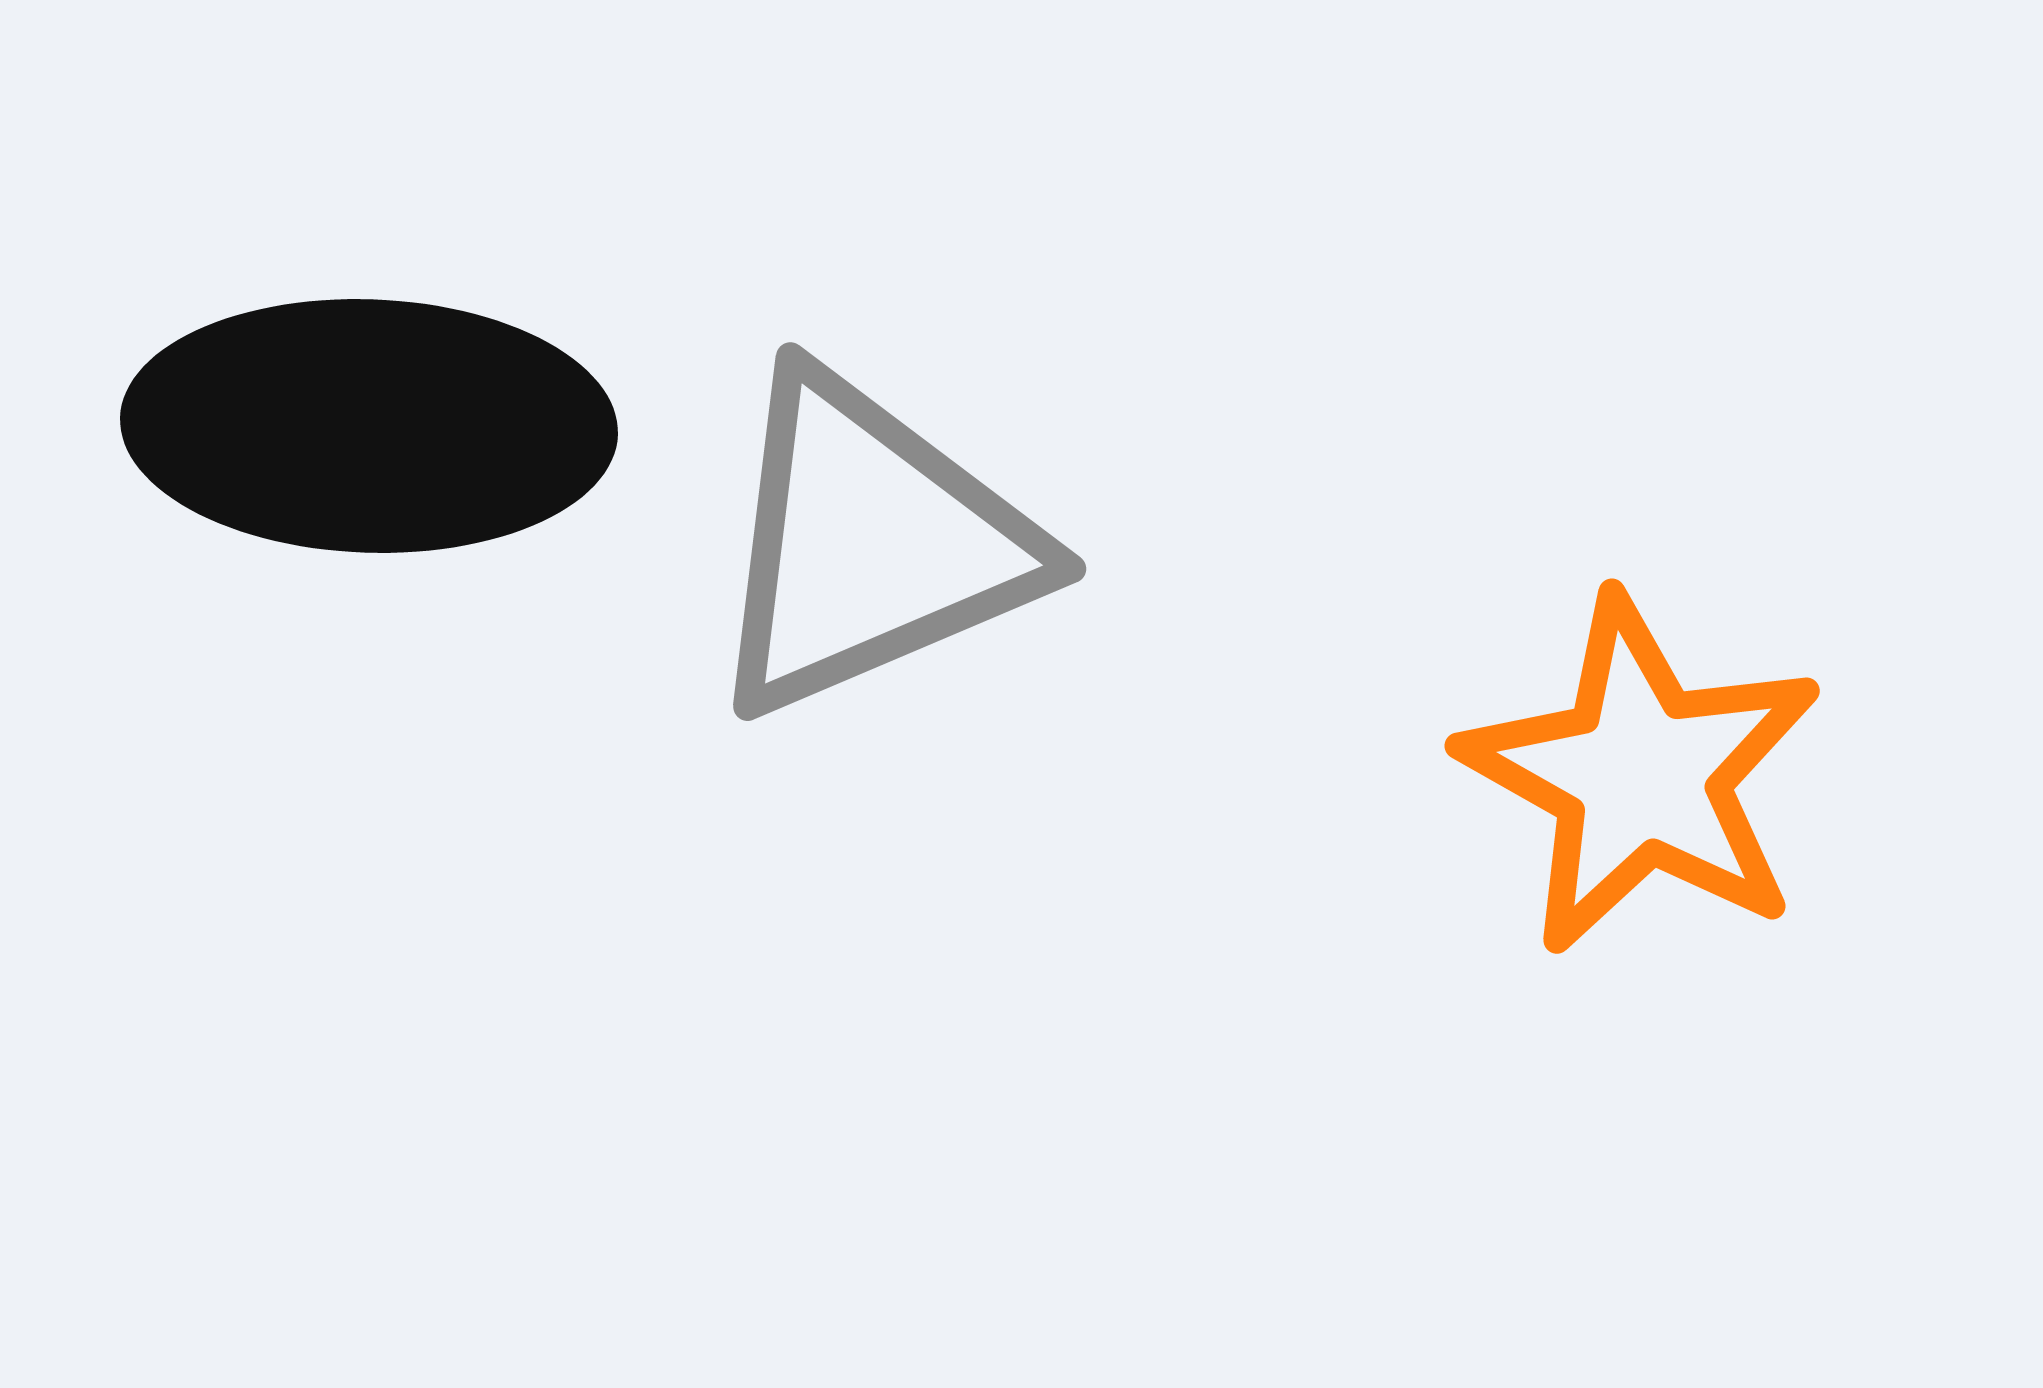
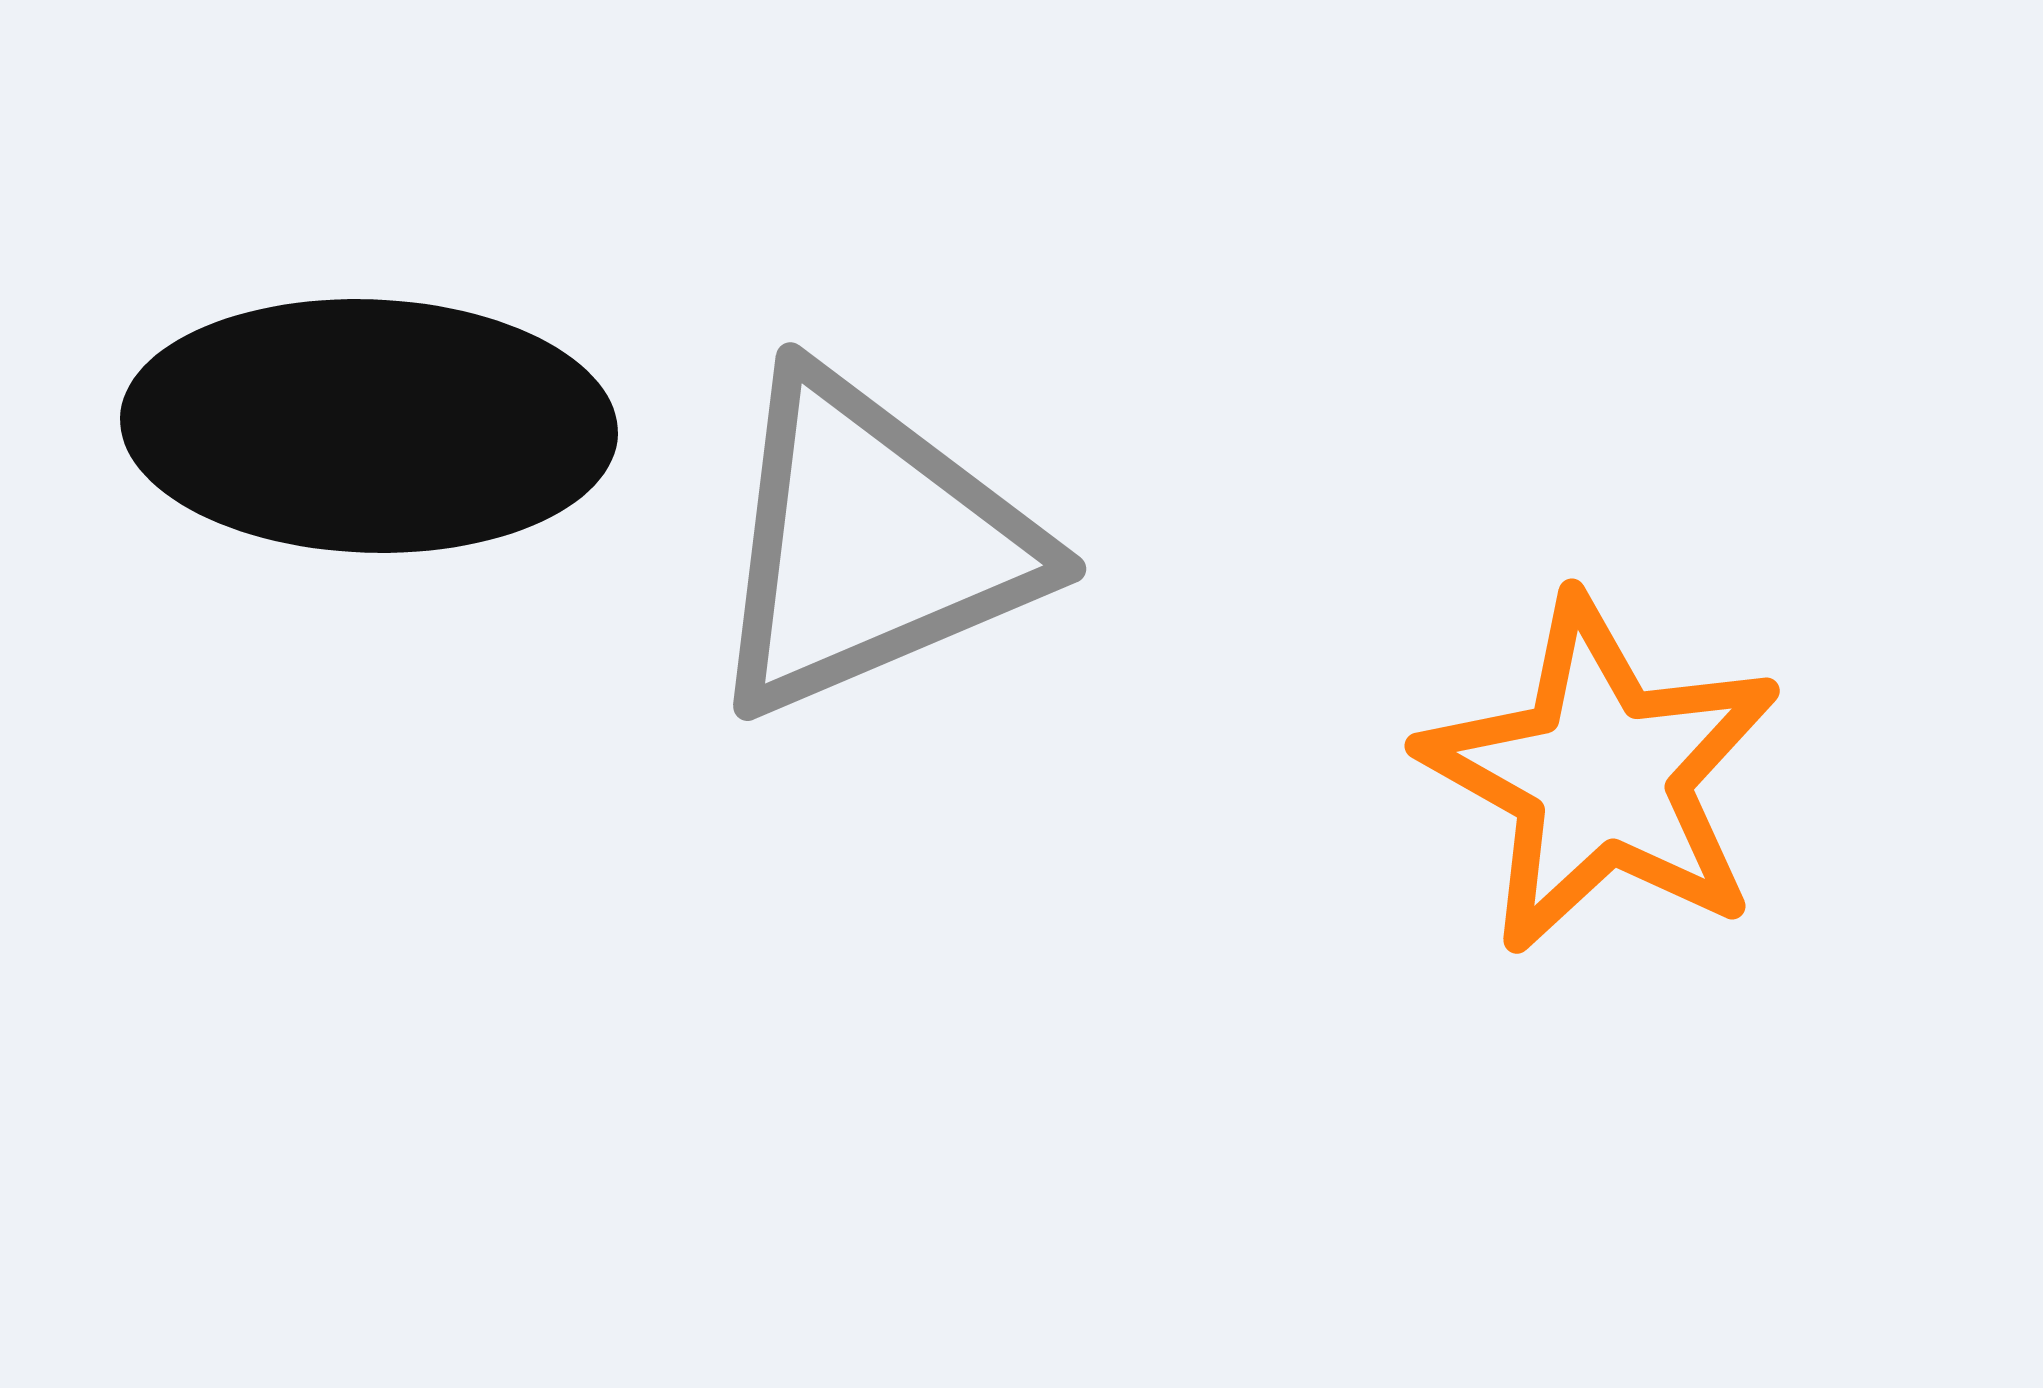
orange star: moved 40 px left
